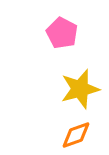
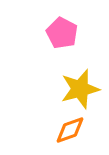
orange diamond: moved 6 px left, 5 px up
